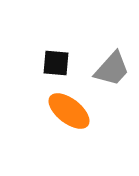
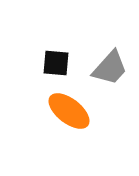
gray trapezoid: moved 2 px left, 1 px up
